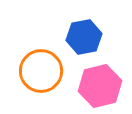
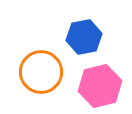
orange circle: moved 1 px down
